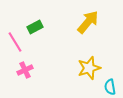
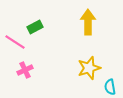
yellow arrow: rotated 40 degrees counterclockwise
pink line: rotated 25 degrees counterclockwise
